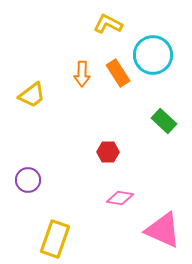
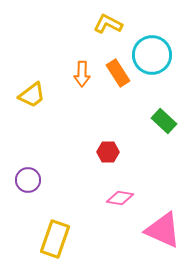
cyan circle: moved 1 px left
